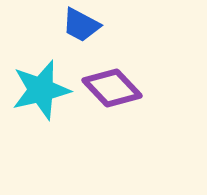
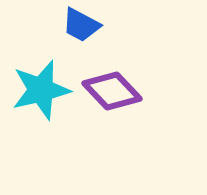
purple diamond: moved 3 px down
